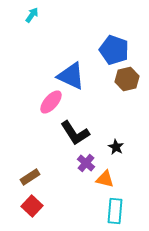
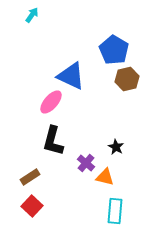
blue pentagon: rotated 12 degrees clockwise
black L-shape: moved 22 px left, 8 px down; rotated 48 degrees clockwise
orange triangle: moved 2 px up
